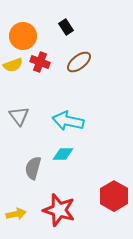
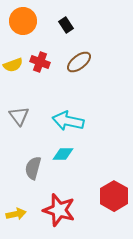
black rectangle: moved 2 px up
orange circle: moved 15 px up
